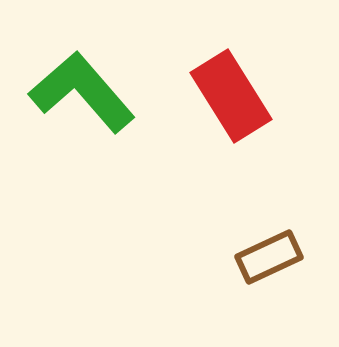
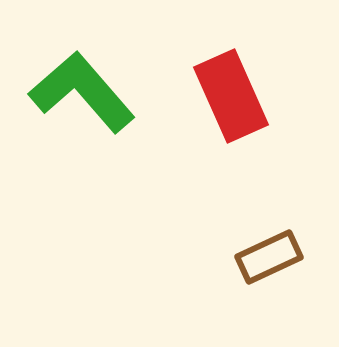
red rectangle: rotated 8 degrees clockwise
